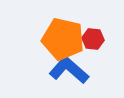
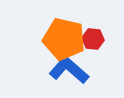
orange pentagon: moved 1 px right
